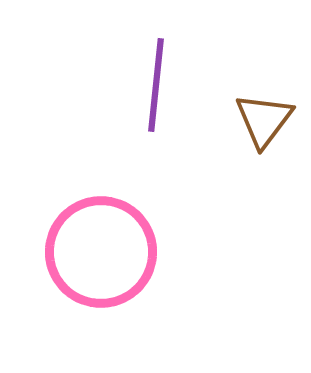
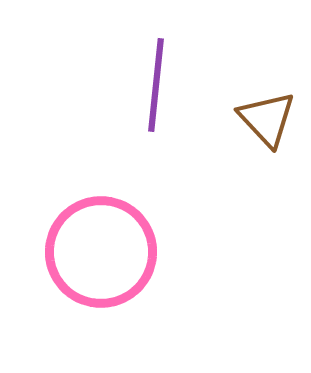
brown triangle: moved 3 px right, 1 px up; rotated 20 degrees counterclockwise
